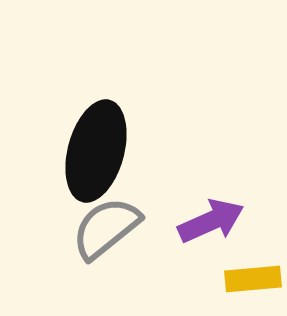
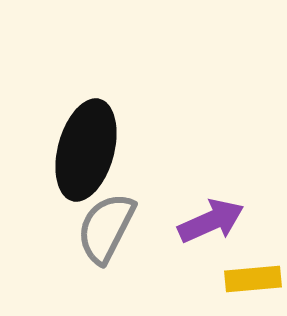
black ellipse: moved 10 px left, 1 px up
gray semicircle: rotated 24 degrees counterclockwise
